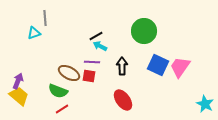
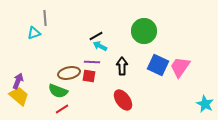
brown ellipse: rotated 40 degrees counterclockwise
